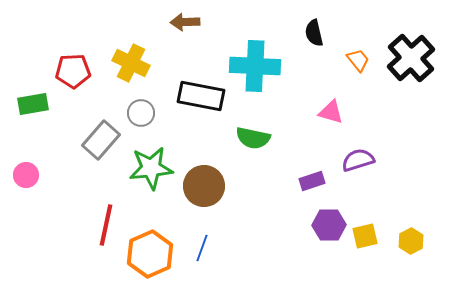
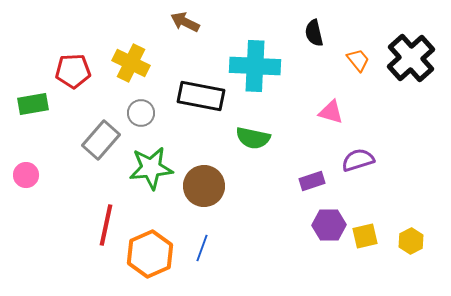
brown arrow: rotated 28 degrees clockwise
